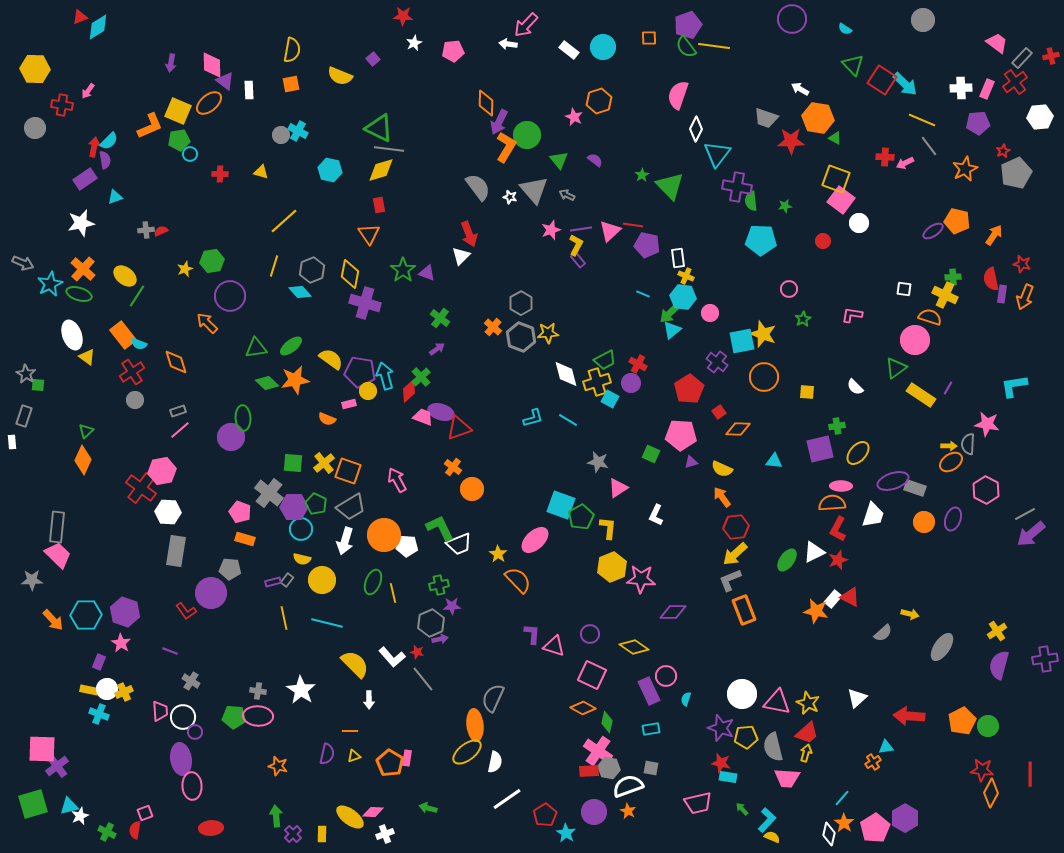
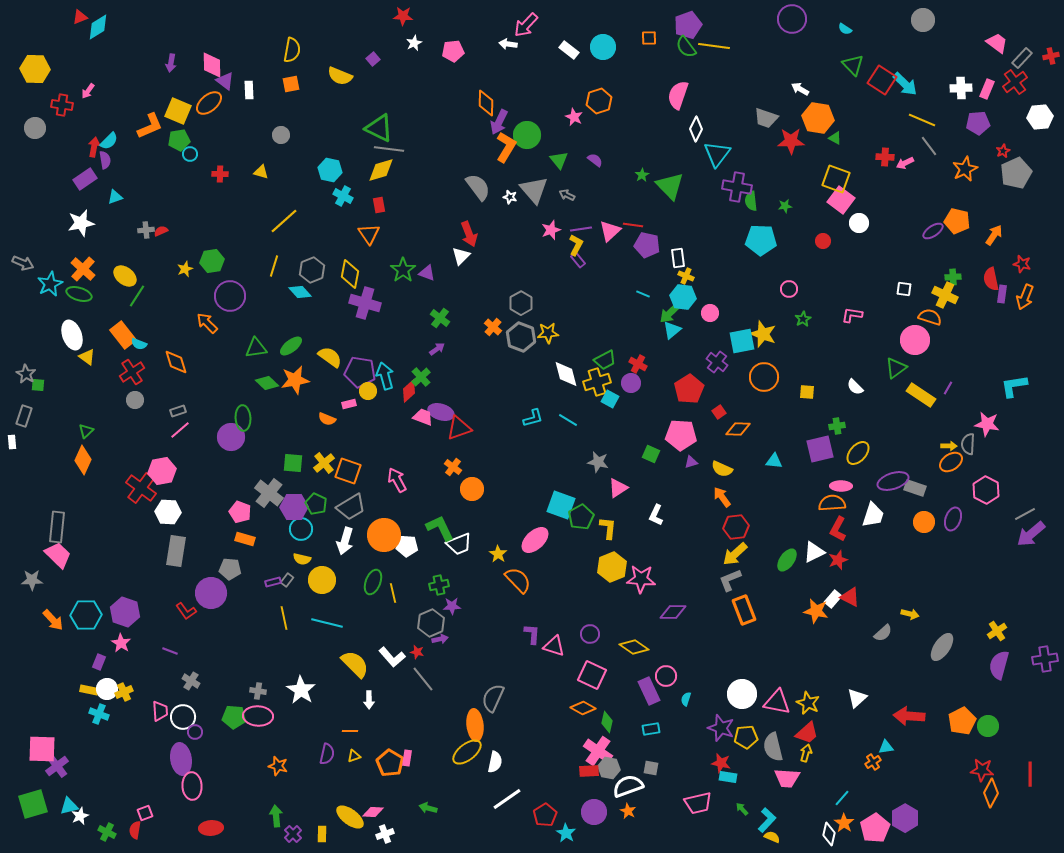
cyan cross at (298, 131): moved 45 px right, 65 px down
yellow semicircle at (331, 359): moved 1 px left, 2 px up
